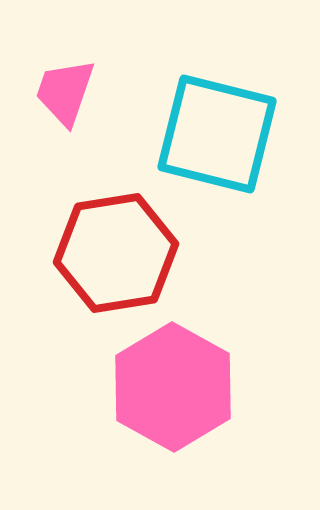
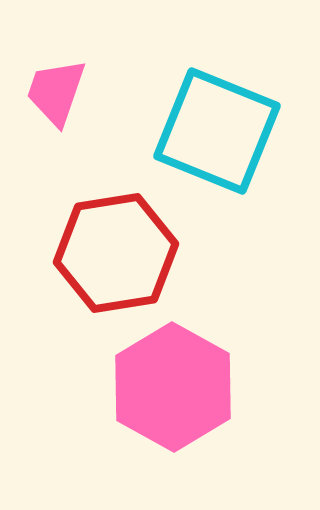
pink trapezoid: moved 9 px left
cyan square: moved 3 px up; rotated 8 degrees clockwise
